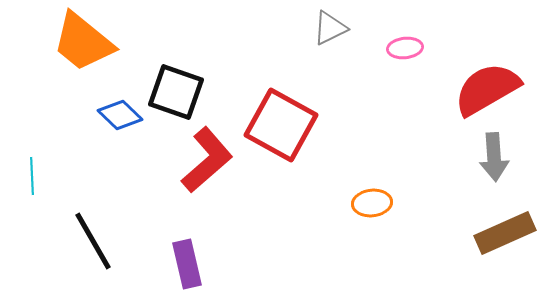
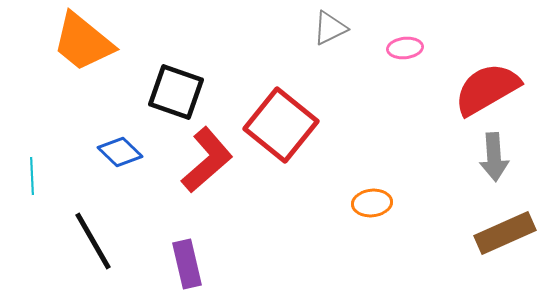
blue diamond: moved 37 px down
red square: rotated 10 degrees clockwise
